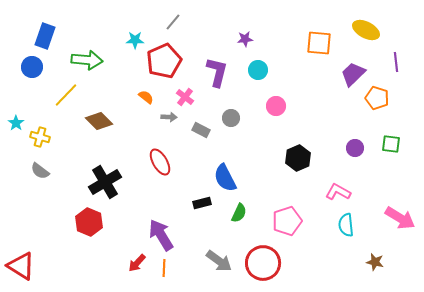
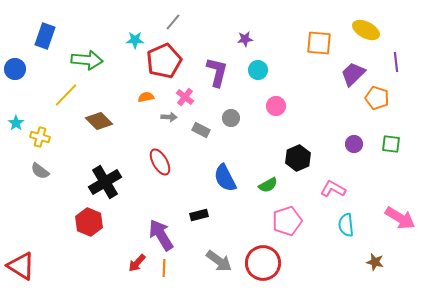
blue circle at (32, 67): moved 17 px left, 2 px down
orange semicircle at (146, 97): rotated 49 degrees counterclockwise
purple circle at (355, 148): moved 1 px left, 4 px up
pink L-shape at (338, 192): moved 5 px left, 3 px up
black rectangle at (202, 203): moved 3 px left, 12 px down
green semicircle at (239, 213): moved 29 px right, 28 px up; rotated 36 degrees clockwise
